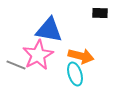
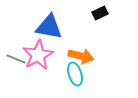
black rectangle: rotated 28 degrees counterclockwise
blue triangle: moved 3 px up
gray line: moved 6 px up
